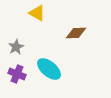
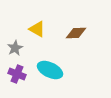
yellow triangle: moved 16 px down
gray star: moved 1 px left, 1 px down
cyan ellipse: moved 1 px right, 1 px down; rotated 15 degrees counterclockwise
